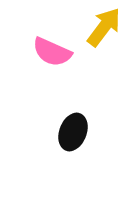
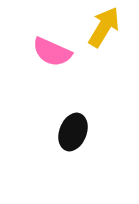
yellow arrow: rotated 6 degrees counterclockwise
